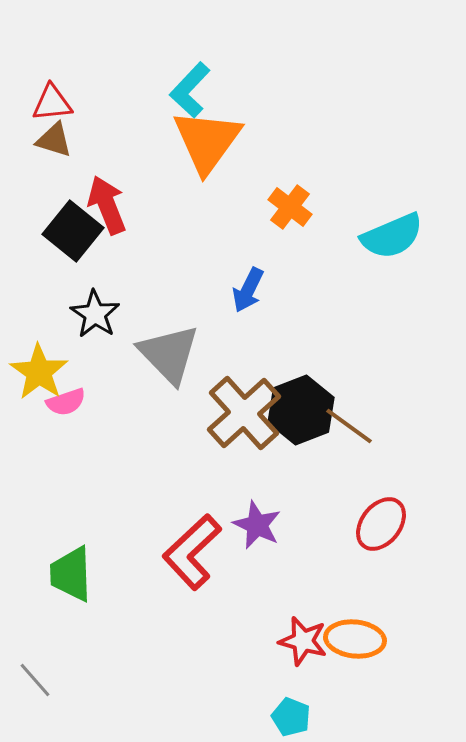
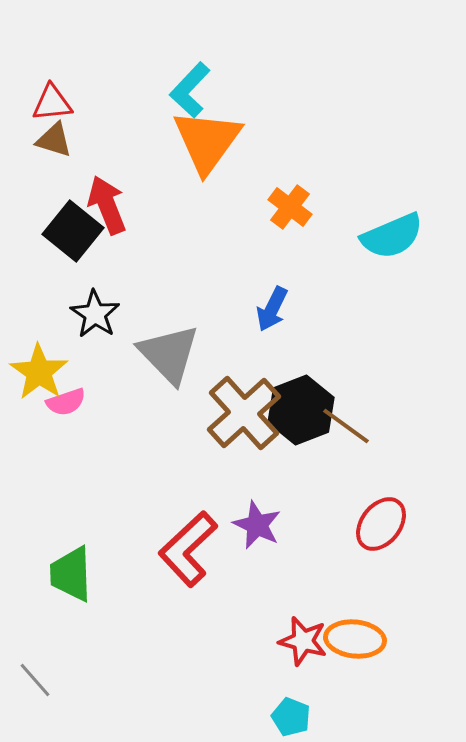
blue arrow: moved 24 px right, 19 px down
brown line: moved 3 px left
red L-shape: moved 4 px left, 3 px up
